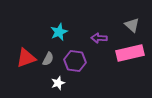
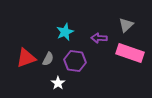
gray triangle: moved 6 px left; rotated 35 degrees clockwise
cyan star: moved 6 px right
pink rectangle: rotated 32 degrees clockwise
white star: rotated 16 degrees counterclockwise
